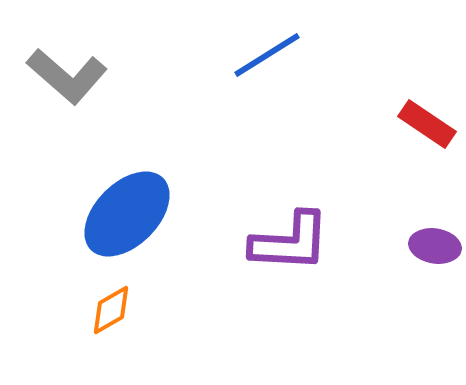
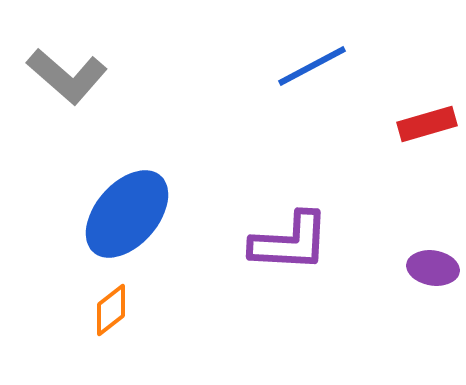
blue line: moved 45 px right, 11 px down; rotated 4 degrees clockwise
red rectangle: rotated 50 degrees counterclockwise
blue ellipse: rotated 4 degrees counterclockwise
purple ellipse: moved 2 px left, 22 px down
orange diamond: rotated 8 degrees counterclockwise
